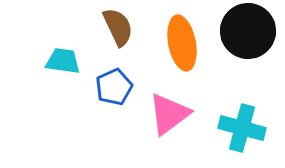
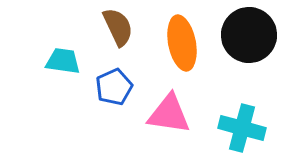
black circle: moved 1 px right, 4 px down
pink triangle: rotated 45 degrees clockwise
